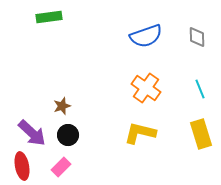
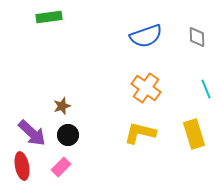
cyan line: moved 6 px right
yellow rectangle: moved 7 px left
